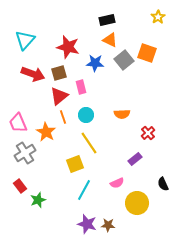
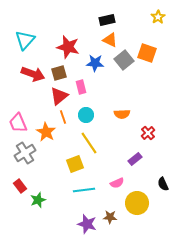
cyan line: rotated 55 degrees clockwise
brown star: moved 2 px right, 8 px up
